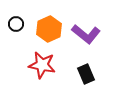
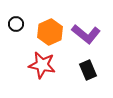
orange hexagon: moved 1 px right, 3 px down
black rectangle: moved 2 px right, 4 px up
